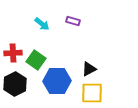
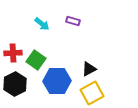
yellow square: rotated 30 degrees counterclockwise
